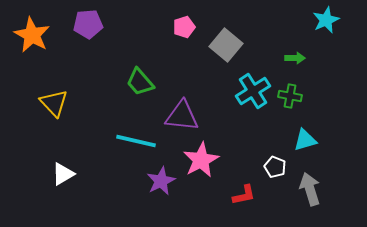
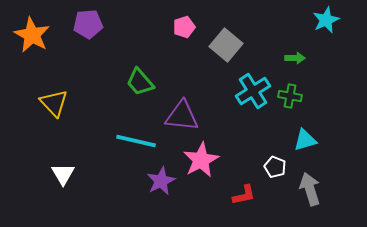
white triangle: rotated 30 degrees counterclockwise
